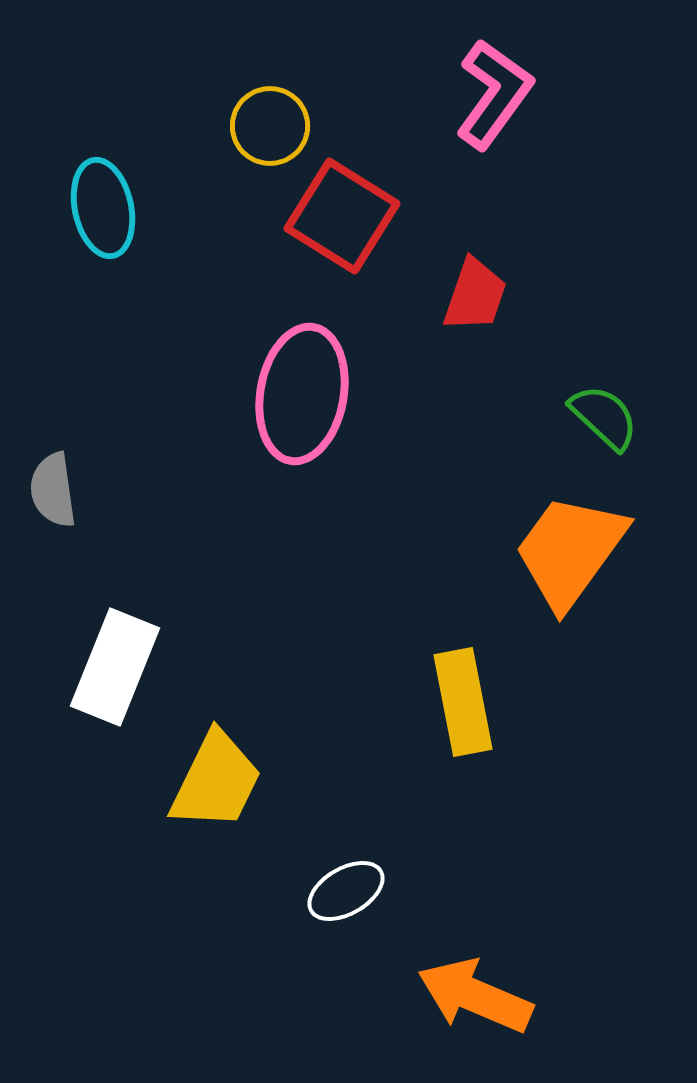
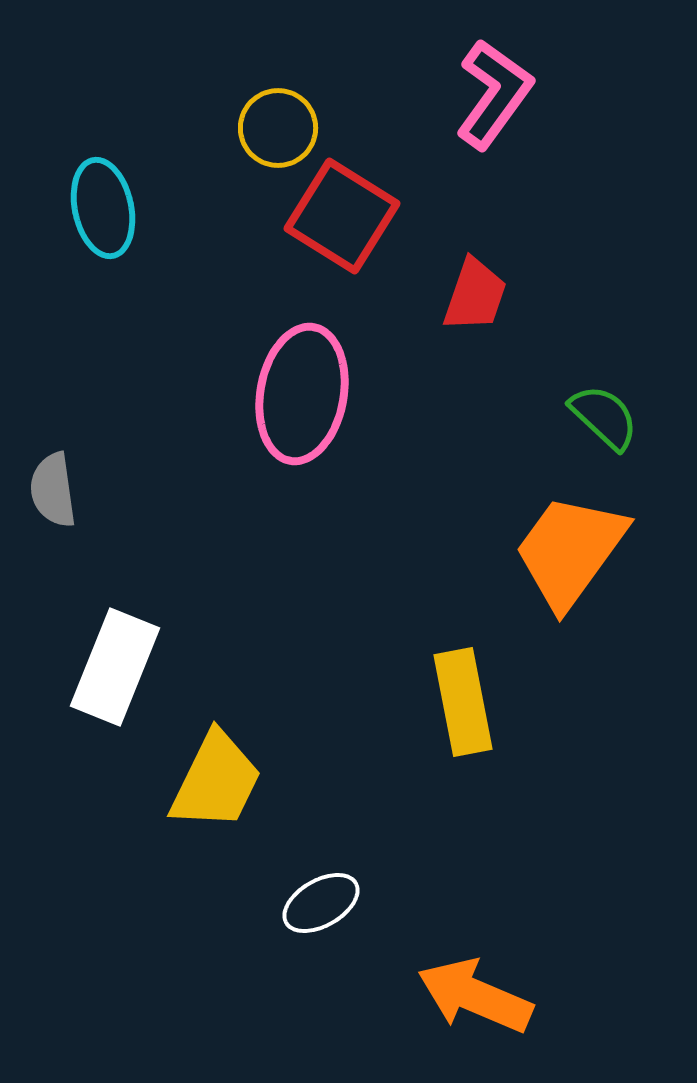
yellow circle: moved 8 px right, 2 px down
white ellipse: moved 25 px left, 12 px down
